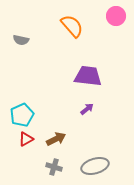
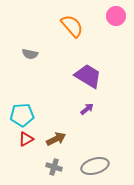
gray semicircle: moved 9 px right, 14 px down
purple trapezoid: rotated 24 degrees clockwise
cyan pentagon: rotated 20 degrees clockwise
